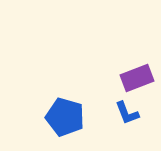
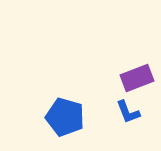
blue L-shape: moved 1 px right, 1 px up
